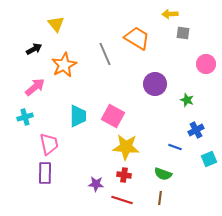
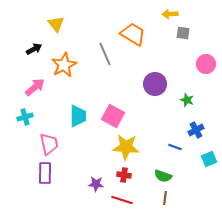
orange trapezoid: moved 4 px left, 4 px up
green semicircle: moved 2 px down
brown line: moved 5 px right
